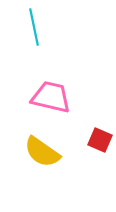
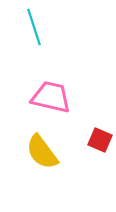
cyan line: rotated 6 degrees counterclockwise
yellow semicircle: rotated 18 degrees clockwise
